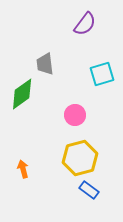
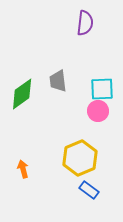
purple semicircle: moved 1 px up; rotated 30 degrees counterclockwise
gray trapezoid: moved 13 px right, 17 px down
cyan square: moved 15 px down; rotated 15 degrees clockwise
pink circle: moved 23 px right, 4 px up
yellow hexagon: rotated 8 degrees counterclockwise
